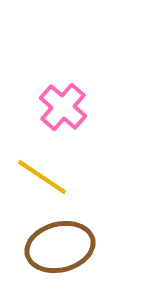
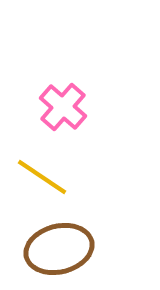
brown ellipse: moved 1 px left, 2 px down
